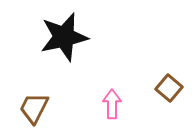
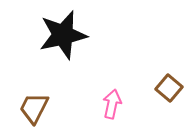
black star: moved 1 px left, 2 px up
pink arrow: rotated 12 degrees clockwise
